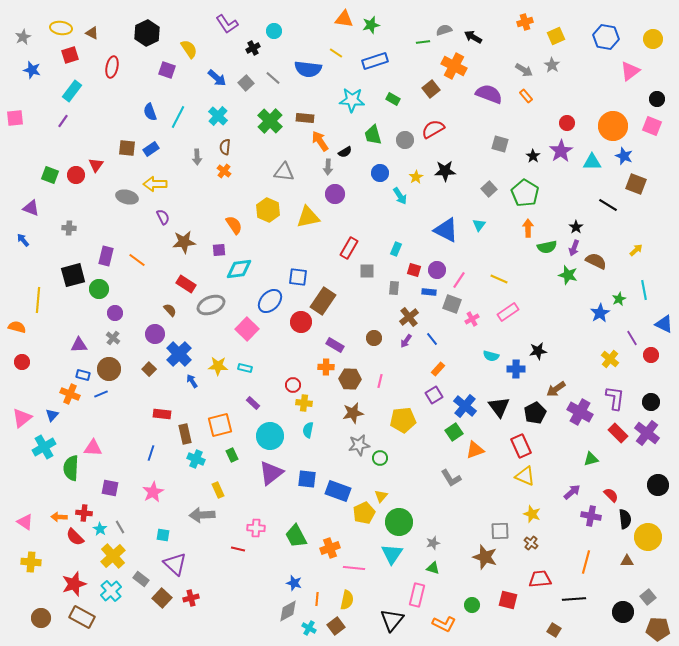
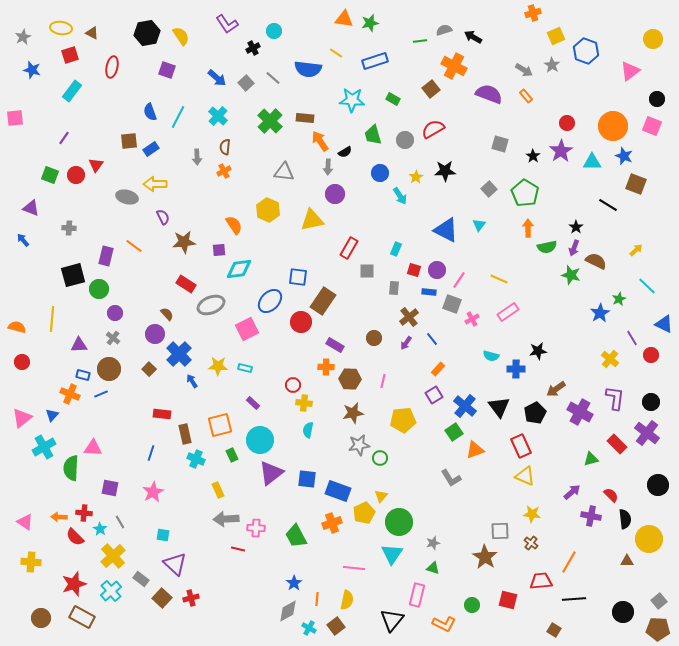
orange cross at (525, 22): moved 8 px right, 9 px up
green star at (371, 25): moved 1 px left, 2 px up
black hexagon at (147, 33): rotated 15 degrees clockwise
blue hexagon at (606, 37): moved 20 px left, 14 px down; rotated 10 degrees clockwise
green line at (423, 42): moved 3 px left, 1 px up
yellow semicircle at (189, 49): moved 8 px left, 13 px up
purple line at (63, 121): moved 1 px right, 17 px down
brown square at (127, 148): moved 2 px right, 7 px up; rotated 12 degrees counterclockwise
orange cross at (224, 171): rotated 24 degrees clockwise
yellow triangle at (308, 217): moved 4 px right, 3 px down
orange line at (137, 260): moved 3 px left, 14 px up
green star at (568, 275): moved 3 px right
cyan line at (644, 290): moved 3 px right, 4 px up; rotated 36 degrees counterclockwise
yellow line at (38, 300): moved 14 px right, 19 px down
brown semicircle at (170, 310): moved 3 px left, 4 px down
pink square at (247, 329): rotated 20 degrees clockwise
purple arrow at (406, 341): moved 2 px down
pink line at (380, 381): moved 3 px right
red rectangle at (618, 433): moved 1 px left, 11 px down
cyan circle at (270, 436): moved 10 px left, 4 px down
yellow star at (532, 514): rotated 12 degrees counterclockwise
gray arrow at (202, 515): moved 24 px right, 4 px down
gray line at (120, 527): moved 5 px up
yellow circle at (648, 537): moved 1 px right, 2 px down
orange cross at (330, 548): moved 2 px right, 25 px up
brown star at (485, 557): rotated 15 degrees clockwise
orange line at (586, 562): moved 17 px left; rotated 15 degrees clockwise
red trapezoid at (540, 579): moved 1 px right, 2 px down
blue star at (294, 583): rotated 21 degrees clockwise
gray square at (648, 597): moved 11 px right, 4 px down
